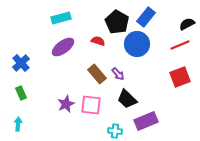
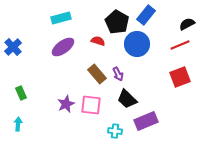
blue rectangle: moved 2 px up
blue cross: moved 8 px left, 16 px up
purple arrow: rotated 16 degrees clockwise
